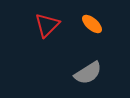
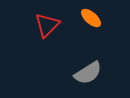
orange ellipse: moved 1 px left, 6 px up
